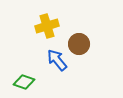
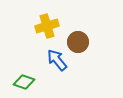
brown circle: moved 1 px left, 2 px up
